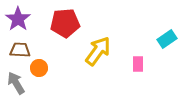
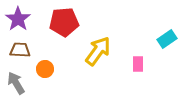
red pentagon: moved 1 px left, 1 px up
orange circle: moved 6 px right, 1 px down
